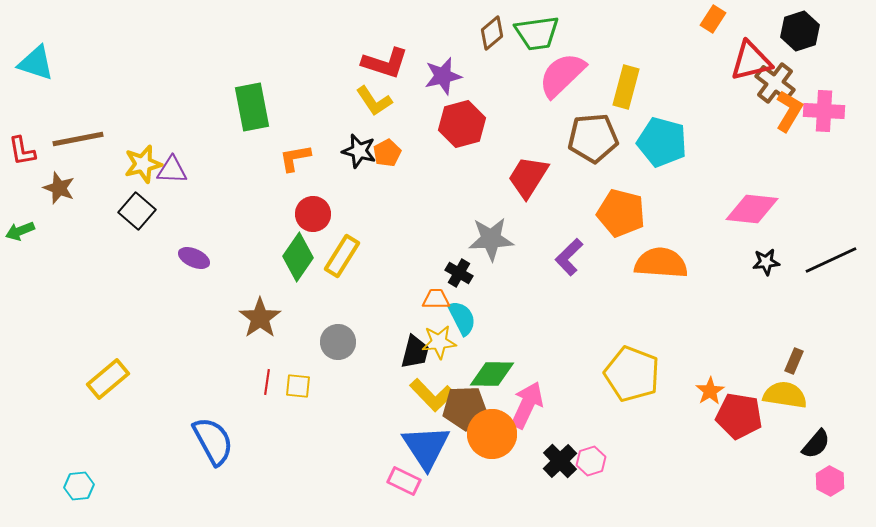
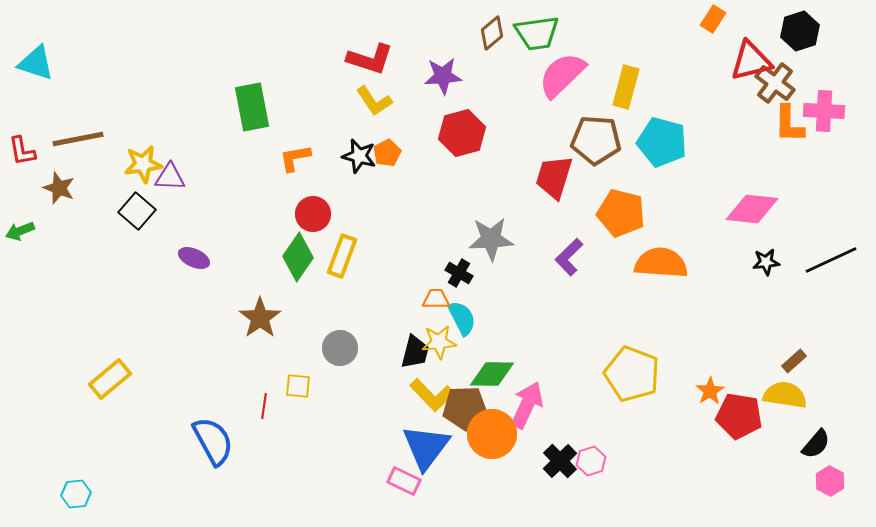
red L-shape at (385, 63): moved 15 px left, 4 px up
purple star at (443, 76): rotated 9 degrees clockwise
orange L-shape at (789, 111): moved 13 px down; rotated 150 degrees clockwise
red hexagon at (462, 124): moved 9 px down
brown pentagon at (593, 138): moved 3 px right, 2 px down; rotated 9 degrees clockwise
black star at (359, 151): moved 5 px down
yellow star at (143, 164): rotated 6 degrees clockwise
purple triangle at (172, 170): moved 2 px left, 7 px down
red trapezoid at (528, 177): moved 26 px right; rotated 15 degrees counterclockwise
yellow rectangle at (342, 256): rotated 12 degrees counterclockwise
gray circle at (338, 342): moved 2 px right, 6 px down
brown rectangle at (794, 361): rotated 25 degrees clockwise
yellow rectangle at (108, 379): moved 2 px right
red line at (267, 382): moved 3 px left, 24 px down
blue triangle at (426, 447): rotated 10 degrees clockwise
cyan hexagon at (79, 486): moved 3 px left, 8 px down
